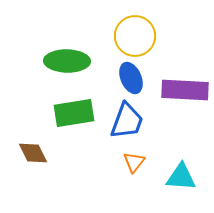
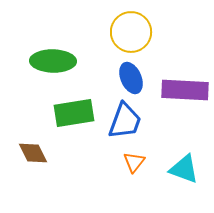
yellow circle: moved 4 px left, 4 px up
green ellipse: moved 14 px left
blue trapezoid: moved 2 px left
cyan triangle: moved 3 px right, 8 px up; rotated 16 degrees clockwise
